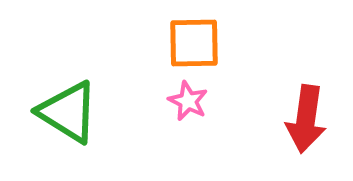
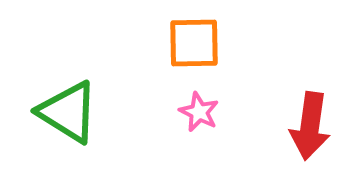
pink star: moved 11 px right, 11 px down
red arrow: moved 4 px right, 7 px down
